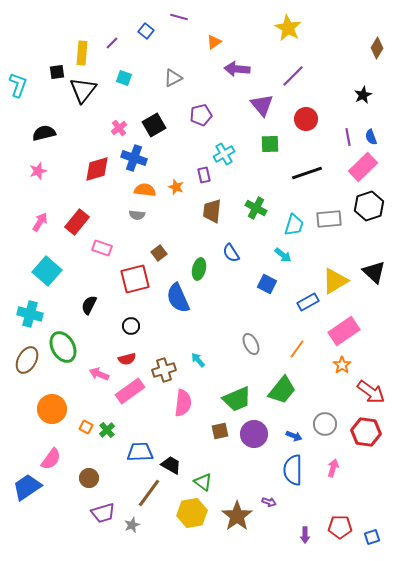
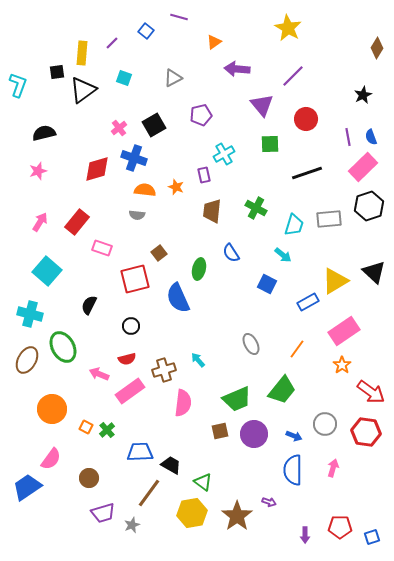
black triangle at (83, 90): rotated 16 degrees clockwise
